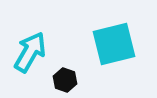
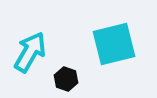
black hexagon: moved 1 px right, 1 px up
